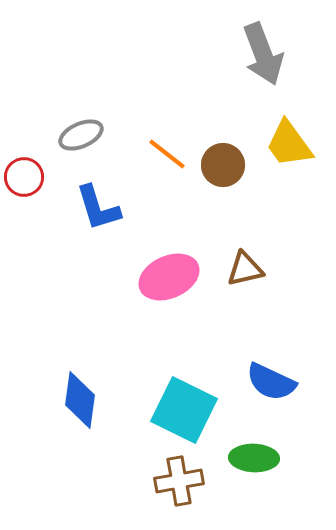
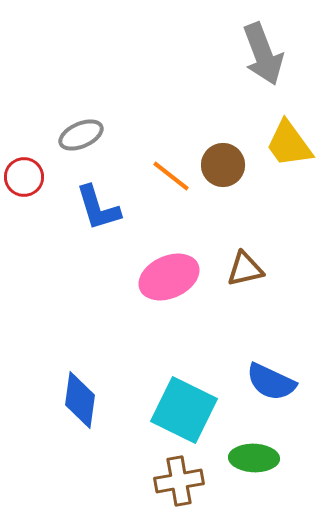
orange line: moved 4 px right, 22 px down
